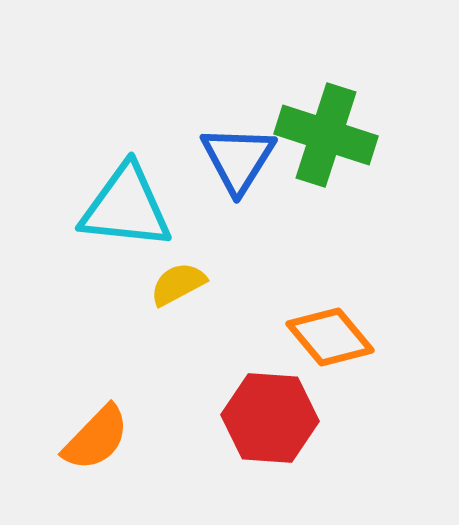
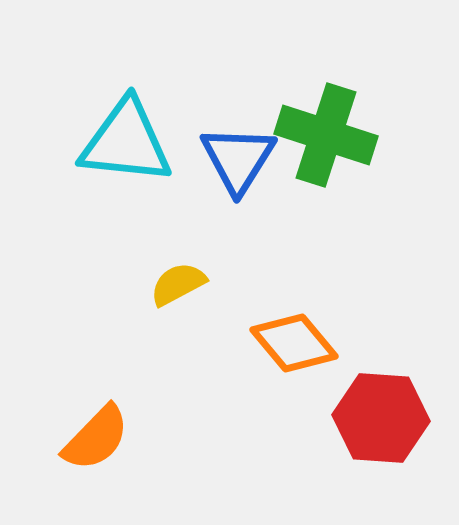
cyan triangle: moved 65 px up
orange diamond: moved 36 px left, 6 px down
red hexagon: moved 111 px right
